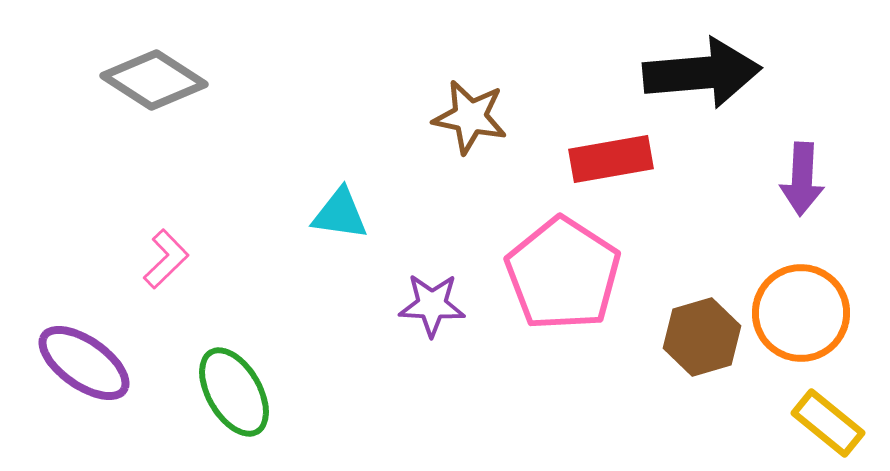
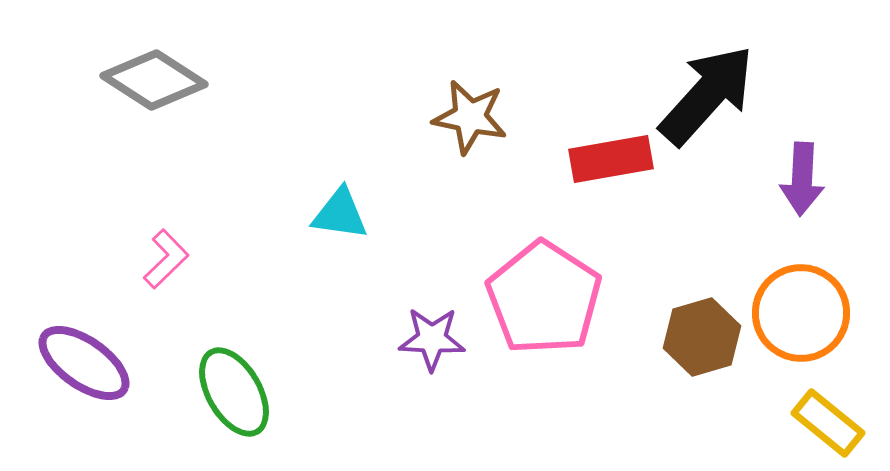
black arrow: moved 5 px right, 22 px down; rotated 43 degrees counterclockwise
pink pentagon: moved 19 px left, 24 px down
purple star: moved 34 px down
